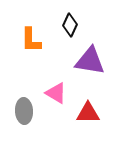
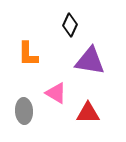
orange L-shape: moved 3 px left, 14 px down
